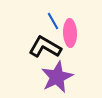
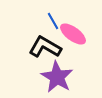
pink ellipse: moved 3 px right, 1 px down; rotated 52 degrees counterclockwise
purple star: rotated 16 degrees counterclockwise
